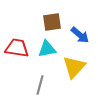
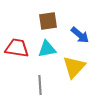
brown square: moved 4 px left, 1 px up
gray line: rotated 18 degrees counterclockwise
